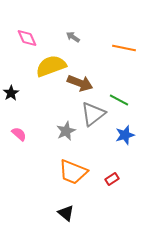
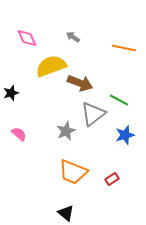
black star: rotated 14 degrees clockwise
